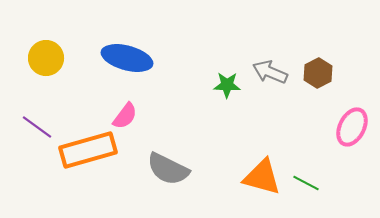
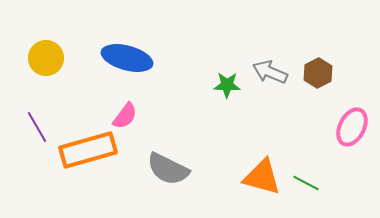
purple line: rotated 24 degrees clockwise
